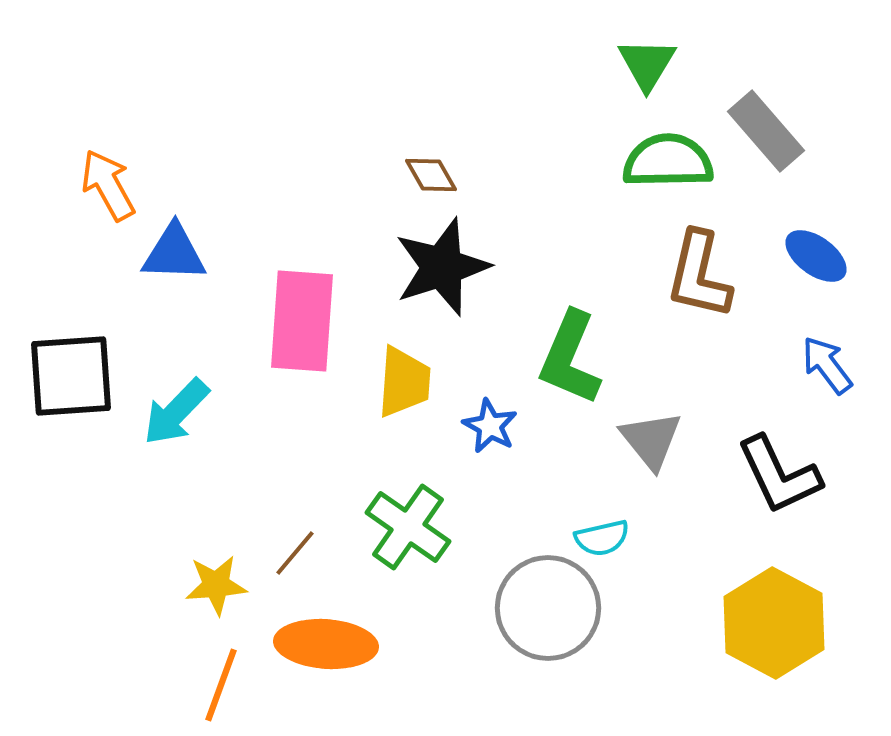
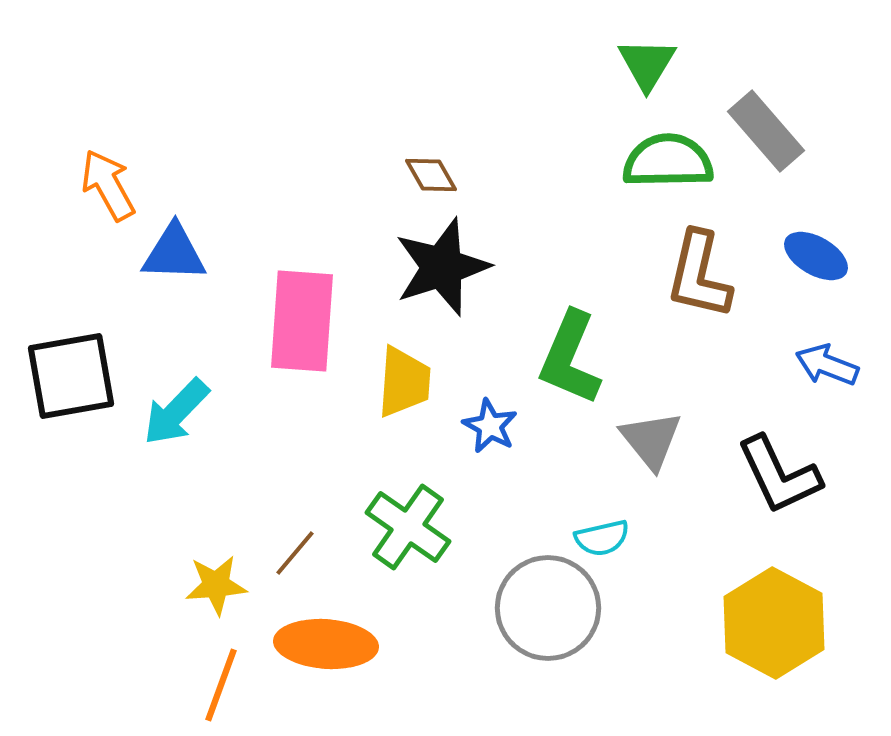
blue ellipse: rotated 6 degrees counterclockwise
blue arrow: rotated 32 degrees counterclockwise
black square: rotated 6 degrees counterclockwise
